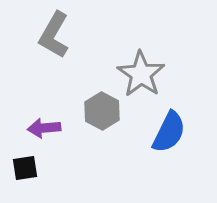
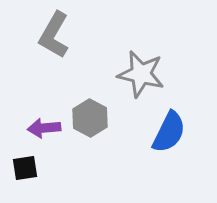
gray star: rotated 21 degrees counterclockwise
gray hexagon: moved 12 px left, 7 px down
